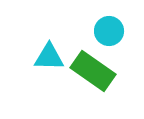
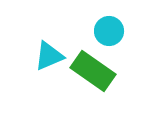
cyan triangle: moved 1 px up; rotated 24 degrees counterclockwise
